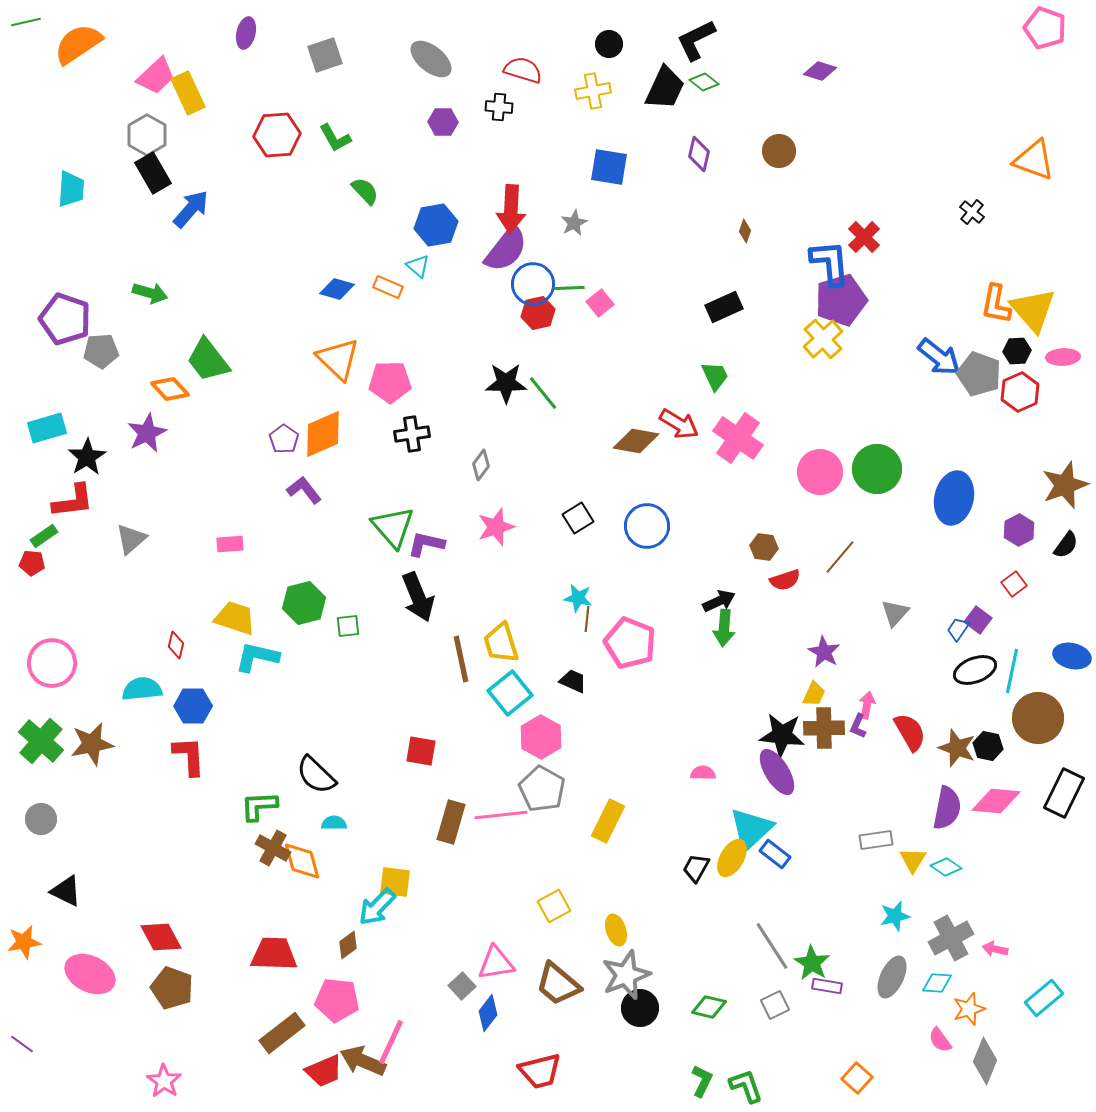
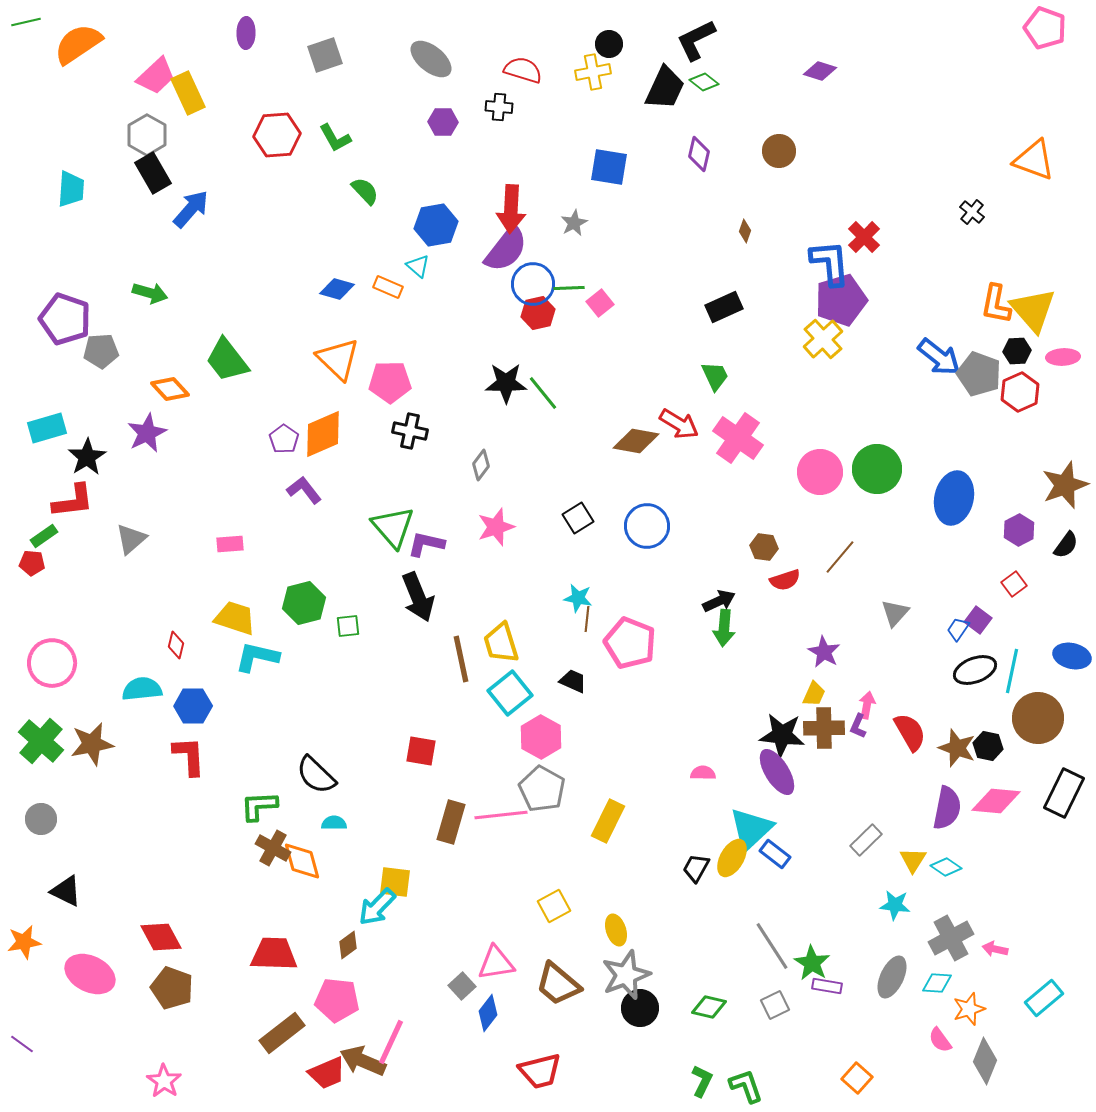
purple ellipse at (246, 33): rotated 12 degrees counterclockwise
yellow cross at (593, 91): moved 19 px up
green trapezoid at (208, 360): moved 19 px right
black cross at (412, 434): moved 2 px left, 3 px up; rotated 20 degrees clockwise
gray rectangle at (876, 840): moved 10 px left; rotated 36 degrees counterclockwise
cyan star at (895, 916): moved 11 px up; rotated 20 degrees clockwise
red trapezoid at (324, 1071): moved 3 px right, 2 px down
